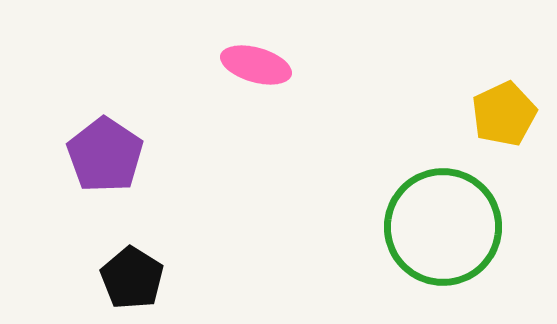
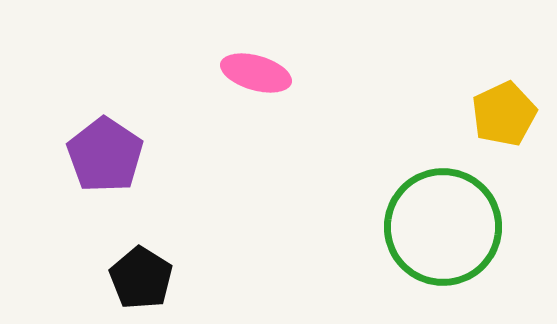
pink ellipse: moved 8 px down
black pentagon: moved 9 px right
